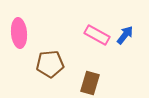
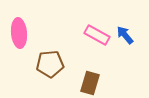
blue arrow: rotated 78 degrees counterclockwise
